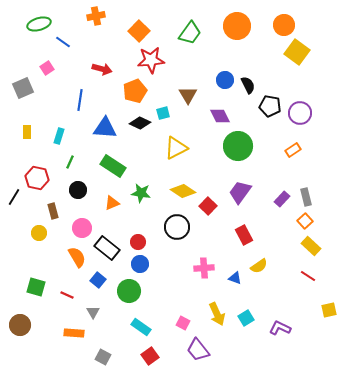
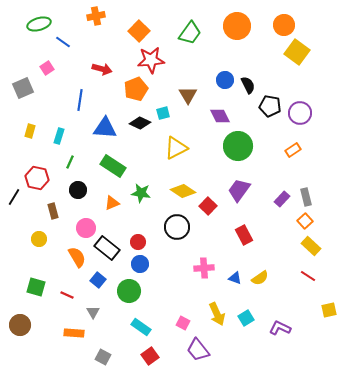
orange pentagon at (135, 91): moved 1 px right, 2 px up
yellow rectangle at (27, 132): moved 3 px right, 1 px up; rotated 16 degrees clockwise
purple trapezoid at (240, 192): moved 1 px left, 2 px up
pink circle at (82, 228): moved 4 px right
yellow circle at (39, 233): moved 6 px down
yellow semicircle at (259, 266): moved 1 px right, 12 px down
